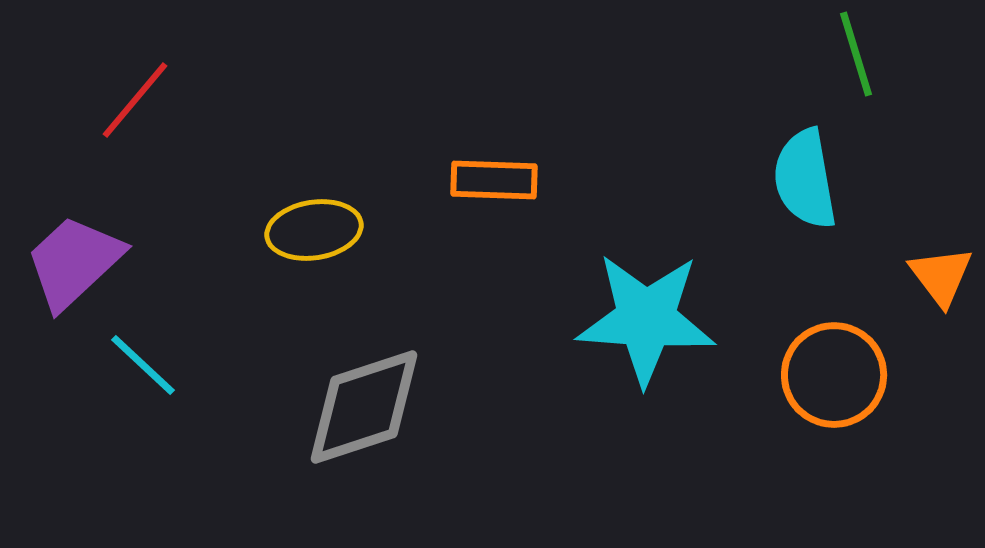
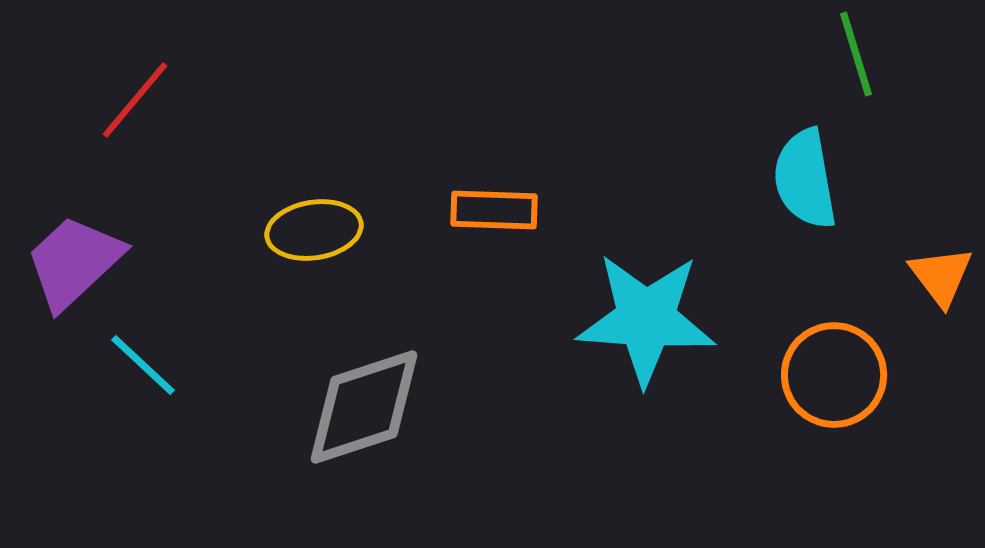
orange rectangle: moved 30 px down
